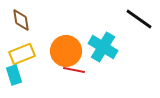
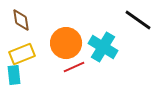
black line: moved 1 px left, 1 px down
orange circle: moved 8 px up
red line: moved 3 px up; rotated 35 degrees counterclockwise
cyan rectangle: rotated 12 degrees clockwise
